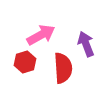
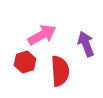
pink arrow: moved 1 px right
red semicircle: moved 3 px left, 3 px down
